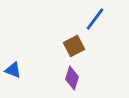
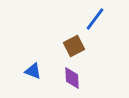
blue triangle: moved 20 px right, 1 px down
purple diamond: rotated 20 degrees counterclockwise
